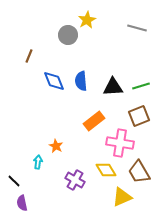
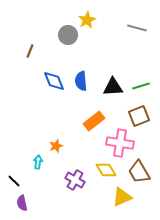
brown line: moved 1 px right, 5 px up
orange star: rotated 24 degrees clockwise
